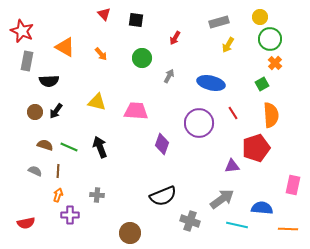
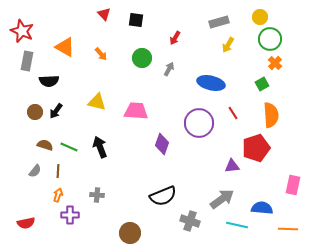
gray arrow at (169, 76): moved 7 px up
gray semicircle at (35, 171): rotated 104 degrees clockwise
